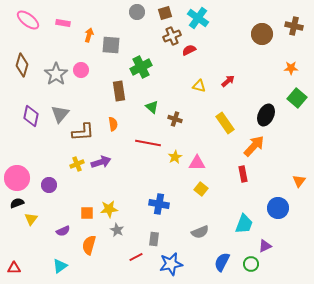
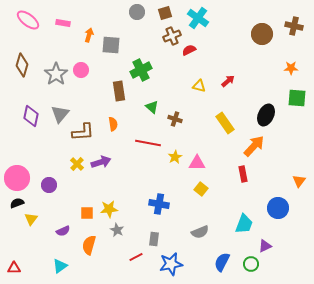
green cross at (141, 67): moved 3 px down
green square at (297, 98): rotated 36 degrees counterclockwise
yellow cross at (77, 164): rotated 24 degrees counterclockwise
